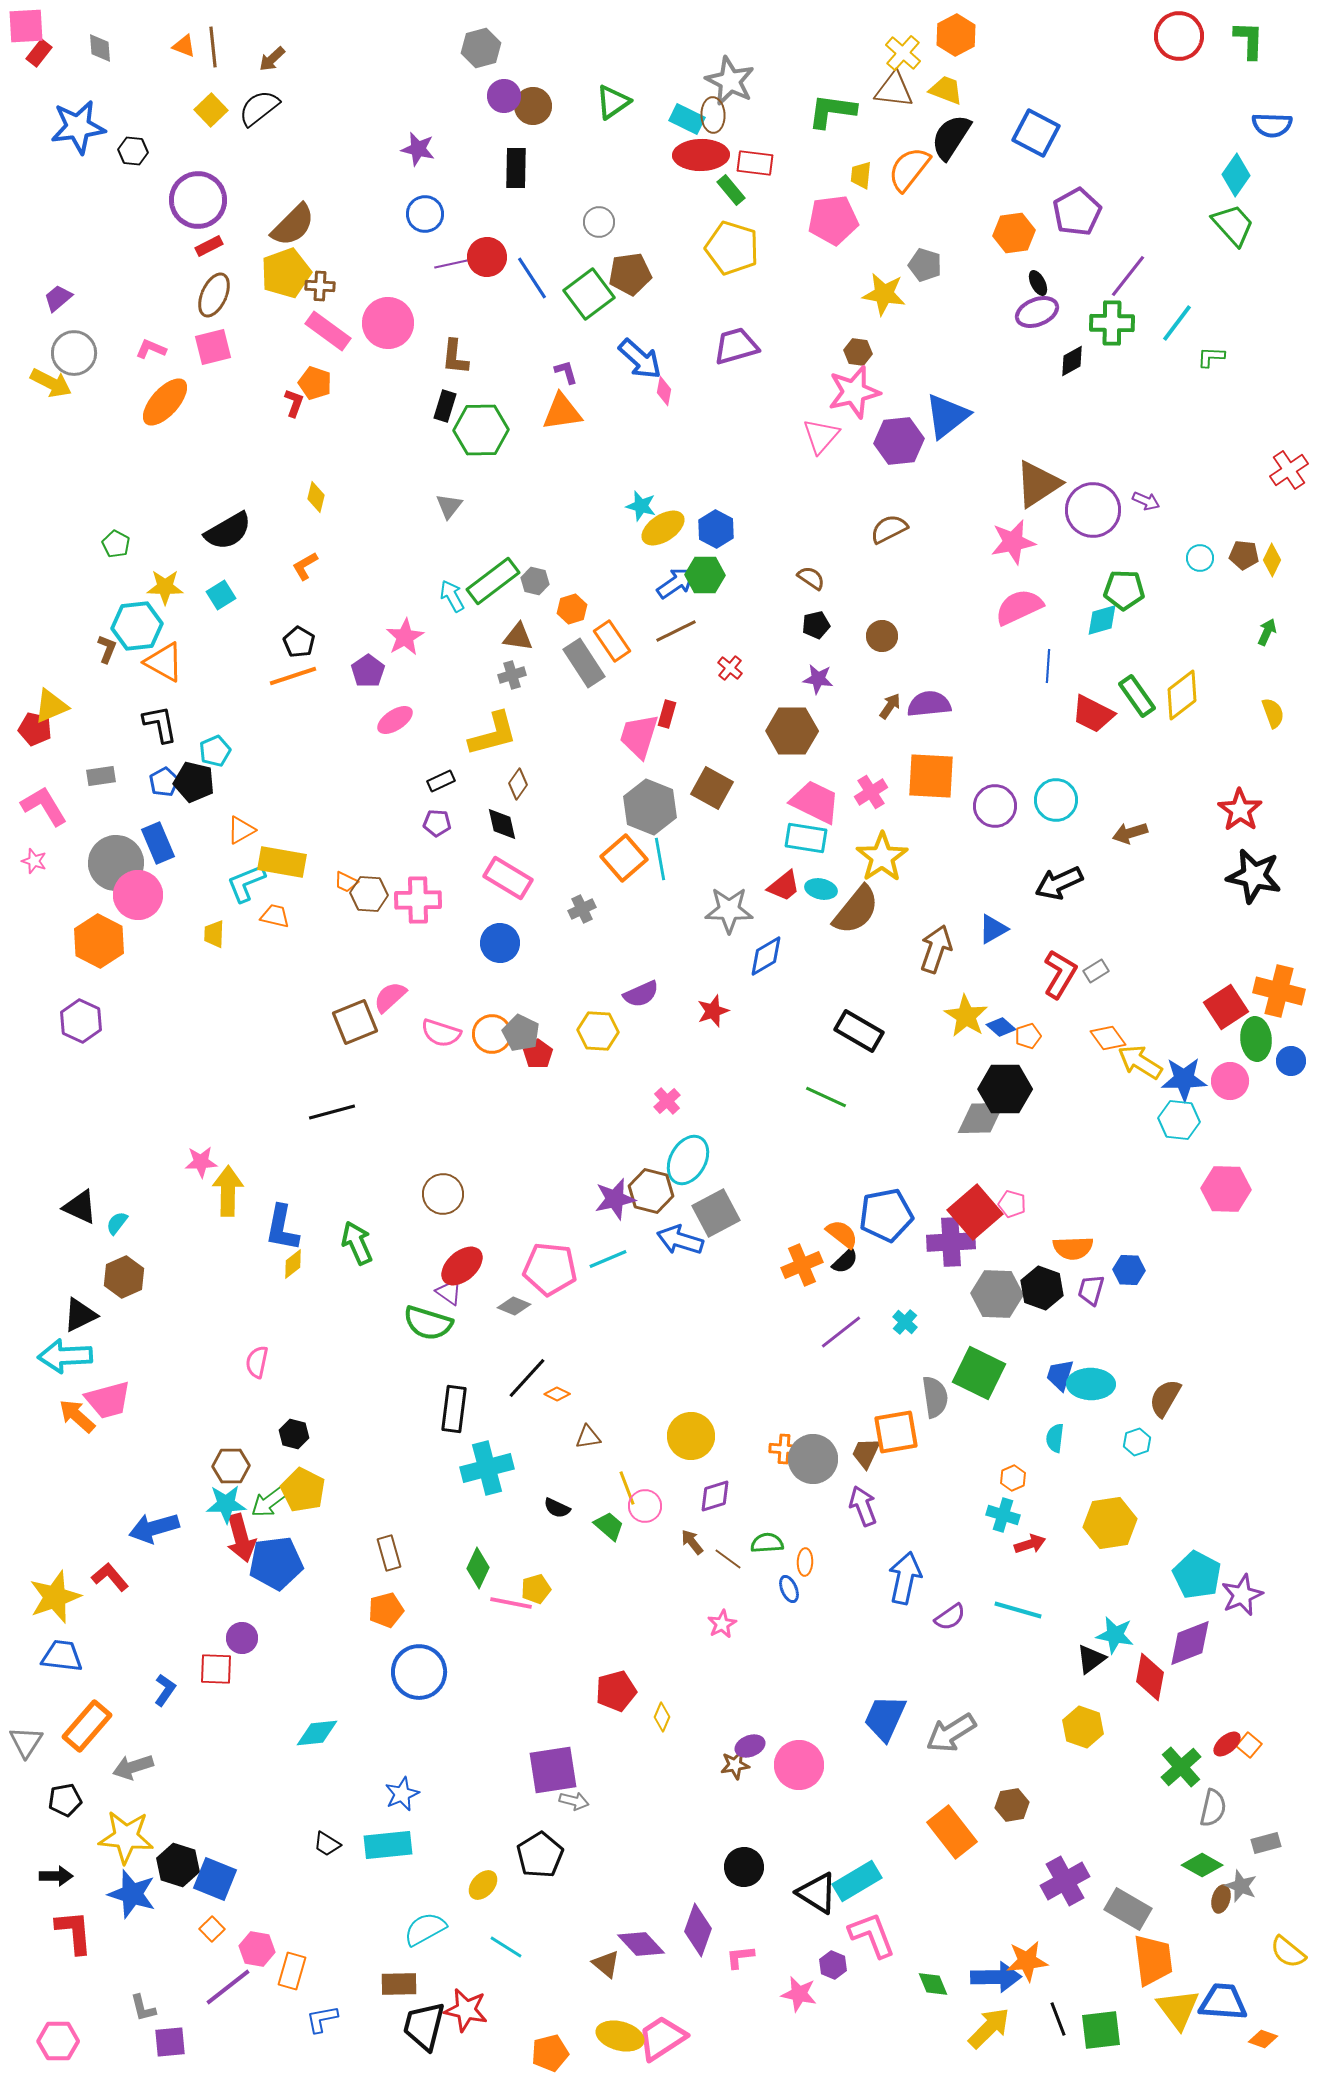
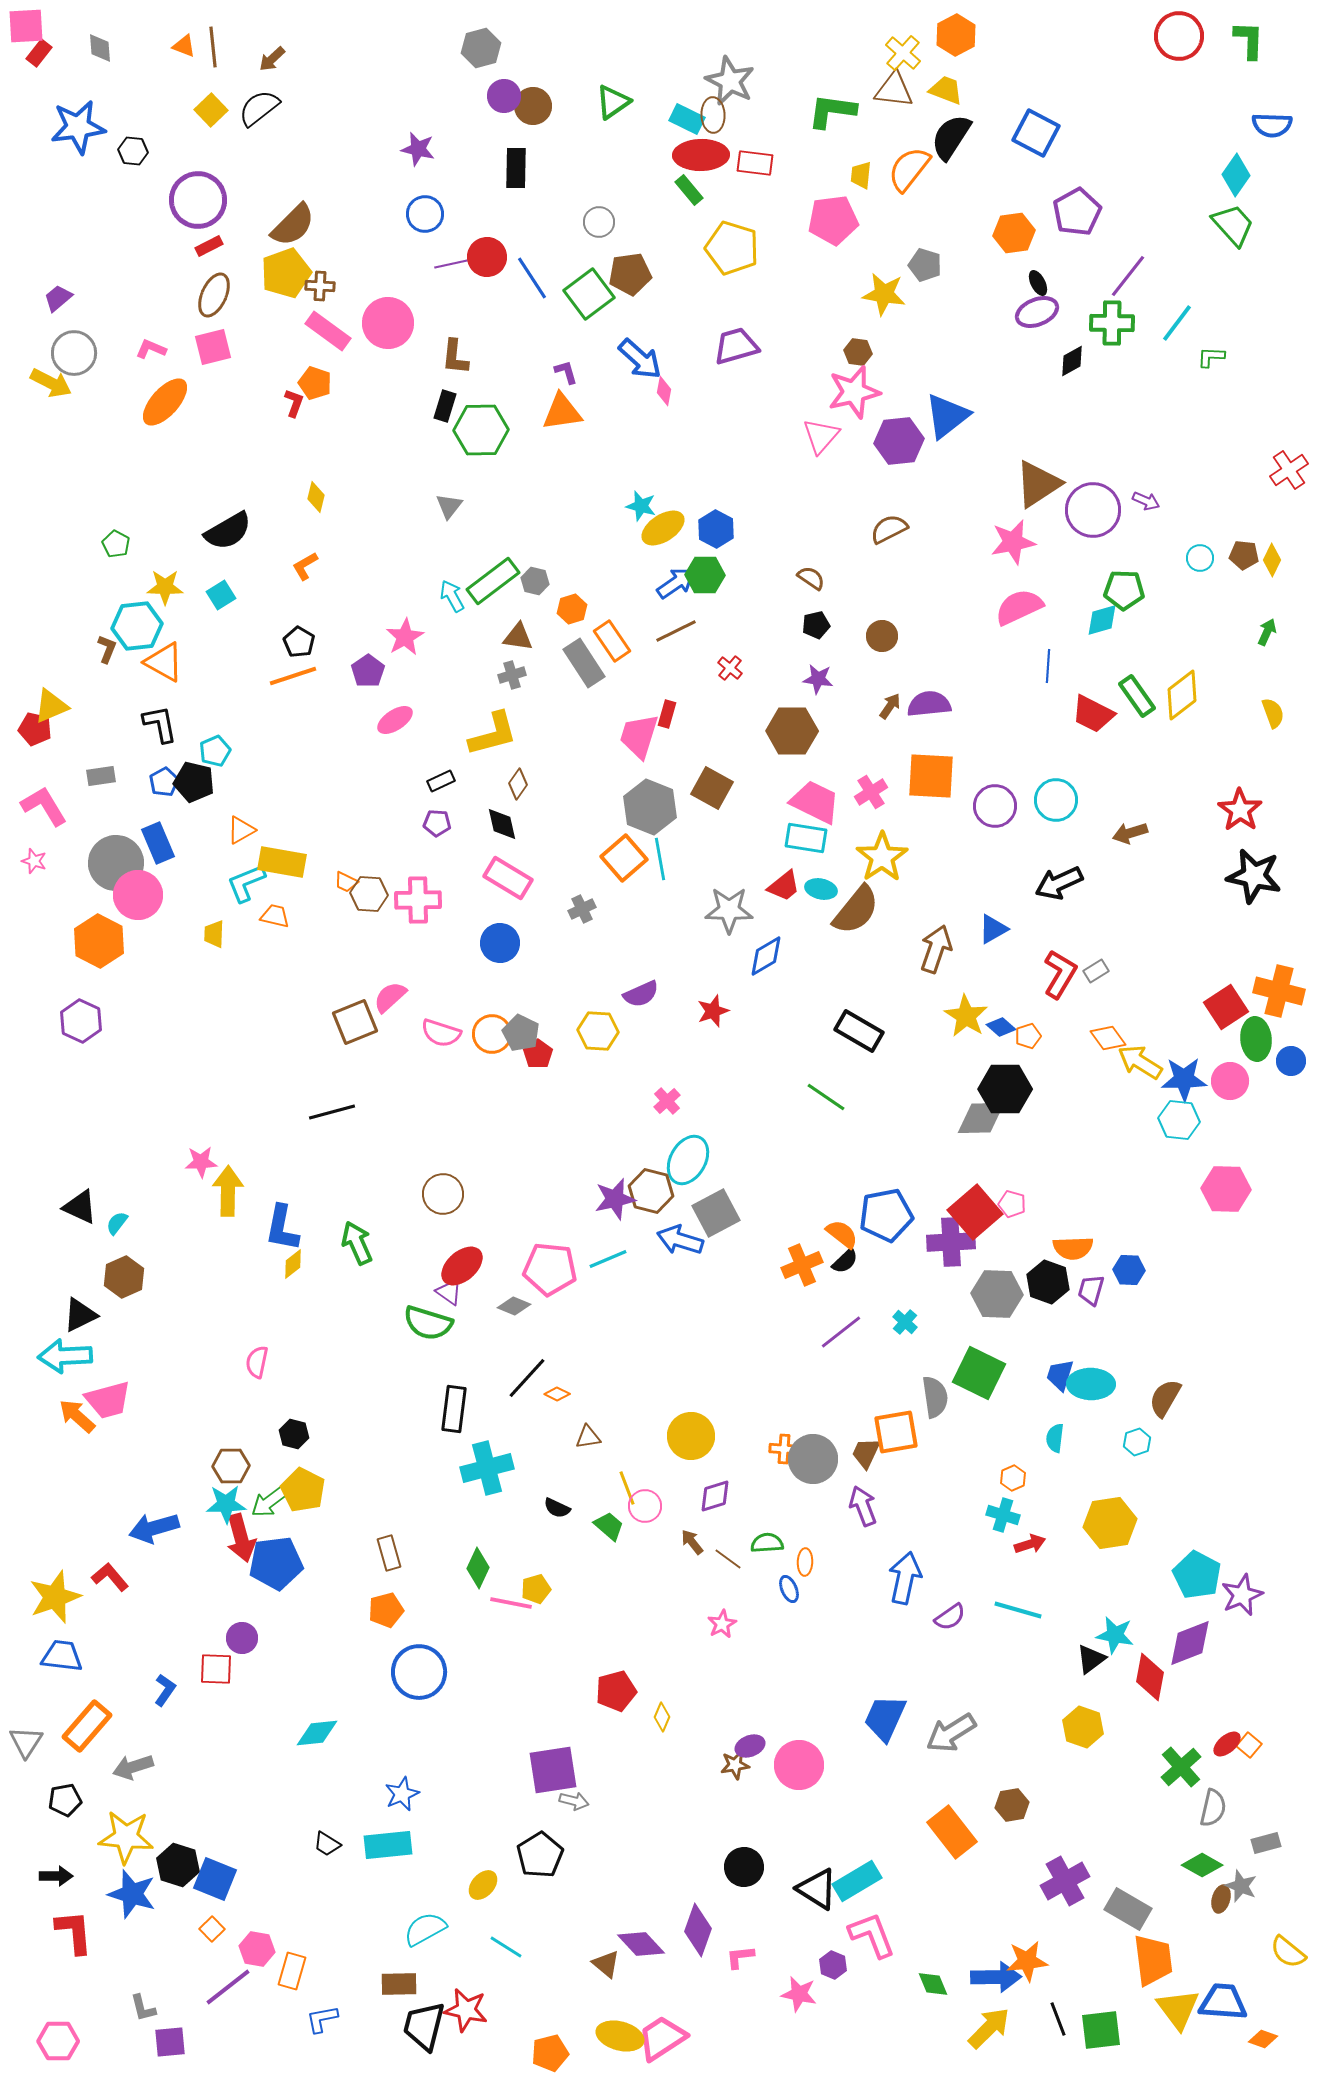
green rectangle at (731, 190): moved 42 px left
green line at (826, 1097): rotated 9 degrees clockwise
black hexagon at (1042, 1288): moved 6 px right, 6 px up
black triangle at (817, 1893): moved 4 px up
